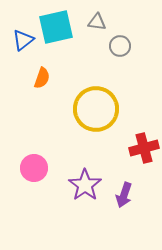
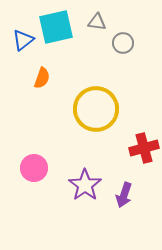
gray circle: moved 3 px right, 3 px up
